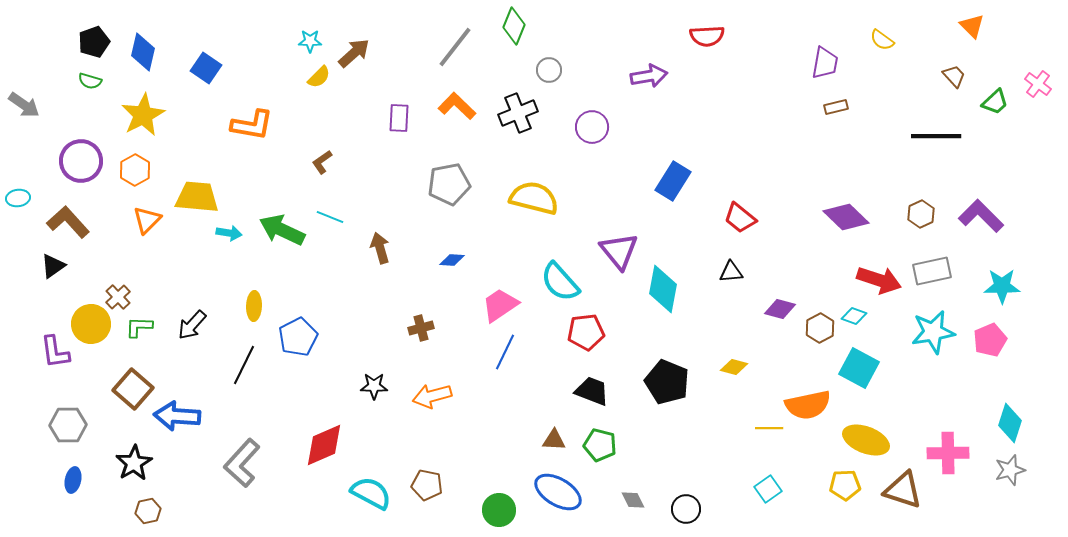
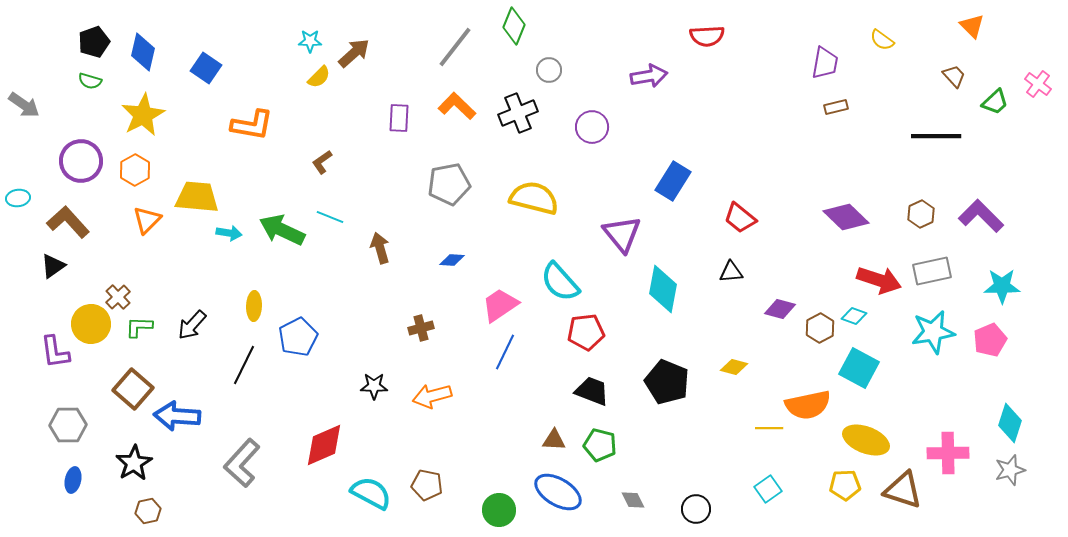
purple triangle at (619, 251): moved 3 px right, 17 px up
black circle at (686, 509): moved 10 px right
